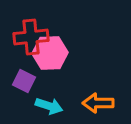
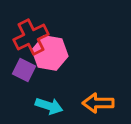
red cross: rotated 20 degrees counterclockwise
pink hexagon: rotated 12 degrees clockwise
purple square: moved 11 px up
